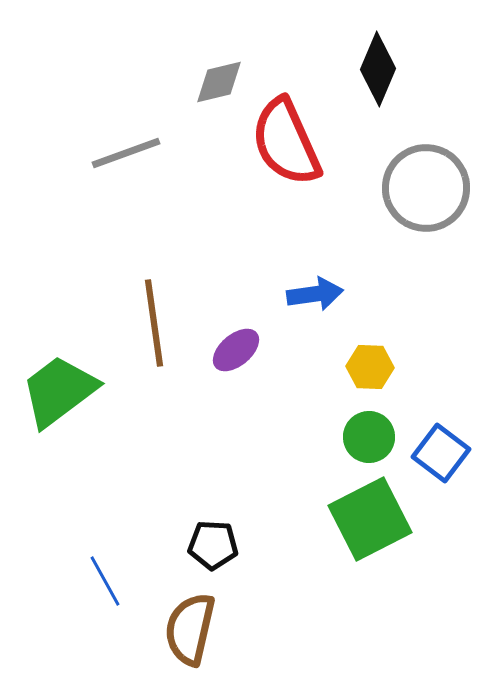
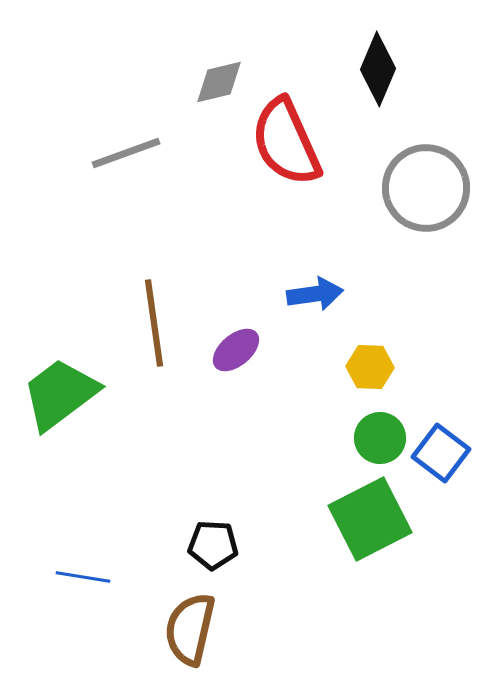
green trapezoid: moved 1 px right, 3 px down
green circle: moved 11 px right, 1 px down
blue line: moved 22 px left, 4 px up; rotated 52 degrees counterclockwise
